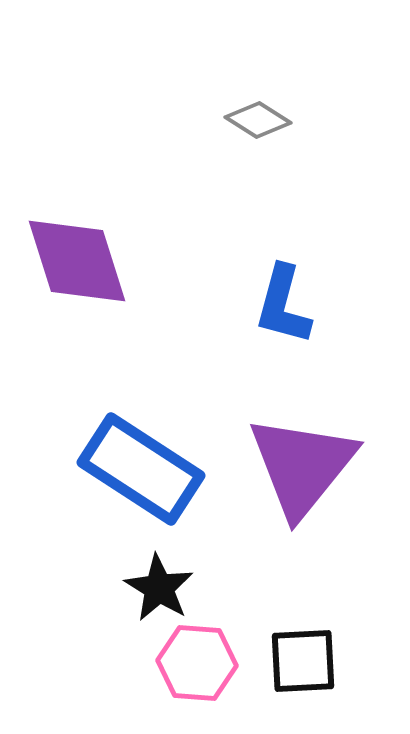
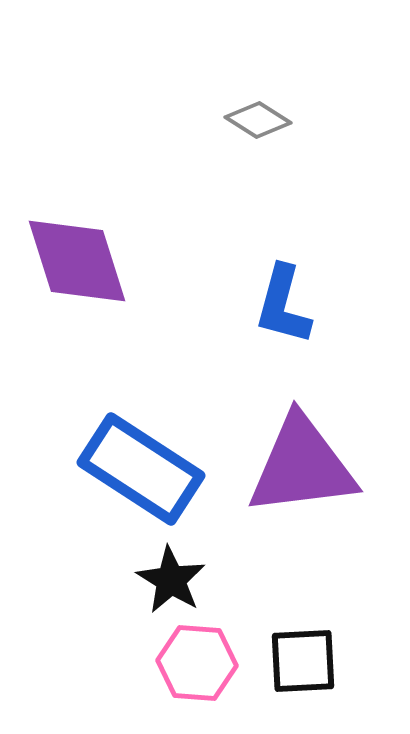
purple triangle: rotated 44 degrees clockwise
black star: moved 12 px right, 8 px up
